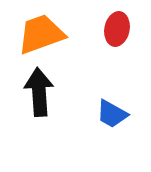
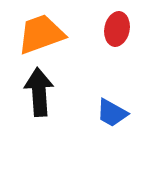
blue trapezoid: moved 1 px up
